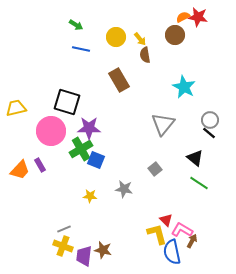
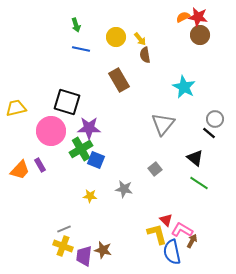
green arrow: rotated 40 degrees clockwise
brown circle: moved 25 px right
gray circle: moved 5 px right, 1 px up
